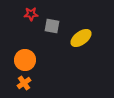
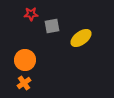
gray square: rotated 21 degrees counterclockwise
